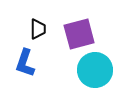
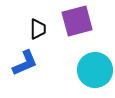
purple square: moved 2 px left, 13 px up
blue L-shape: rotated 132 degrees counterclockwise
